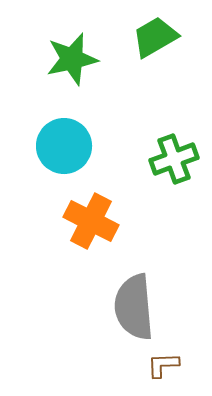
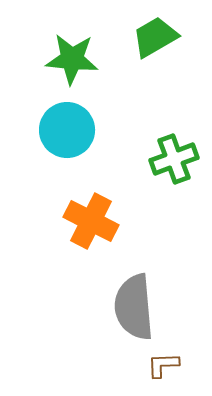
green star: rotated 18 degrees clockwise
cyan circle: moved 3 px right, 16 px up
